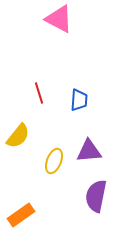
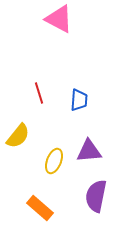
orange rectangle: moved 19 px right, 7 px up; rotated 76 degrees clockwise
